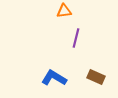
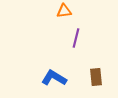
brown rectangle: rotated 60 degrees clockwise
